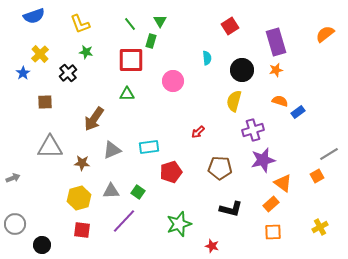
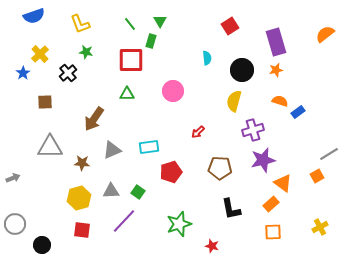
pink circle at (173, 81): moved 10 px down
black L-shape at (231, 209): rotated 65 degrees clockwise
